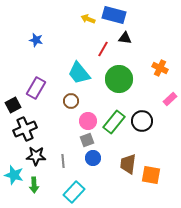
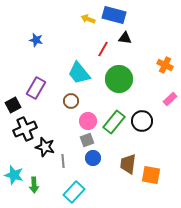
orange cross: moved 5 px right, 3 px up
black star: moved 9 px right, 9 px up; rotated 12 degrees clockwise
